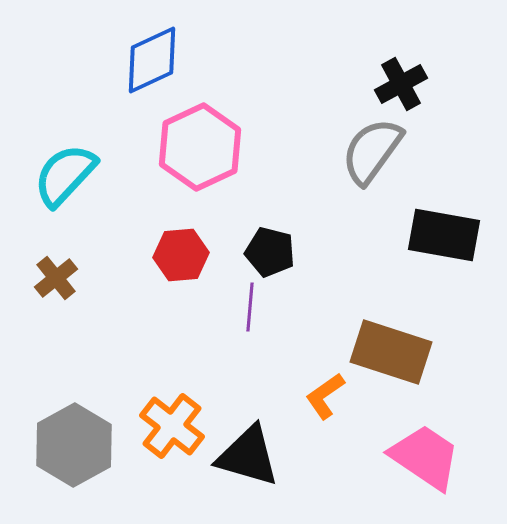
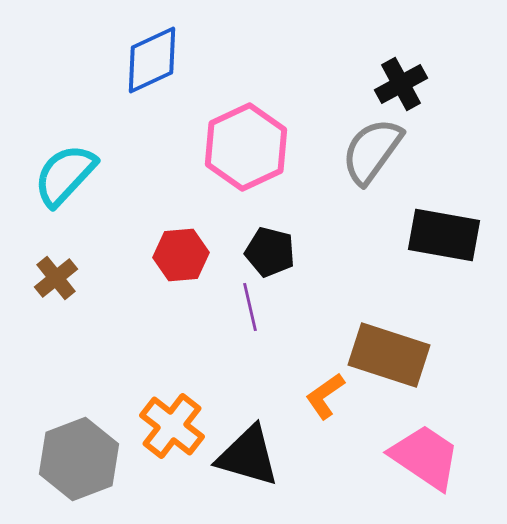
pink hexagon: moved 46 px right
purple line: rotated 18 degrees counterclockwise
brown rectangle: moved 2 px left, 3 px down
gray hexagon: moved 5 px right, 14 px down; rotated 8 degrees clockwise
